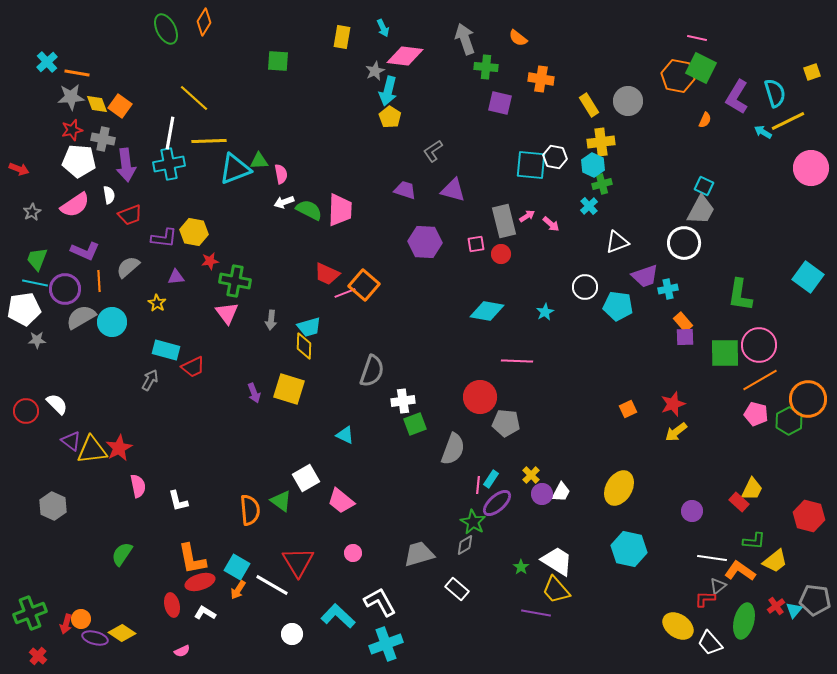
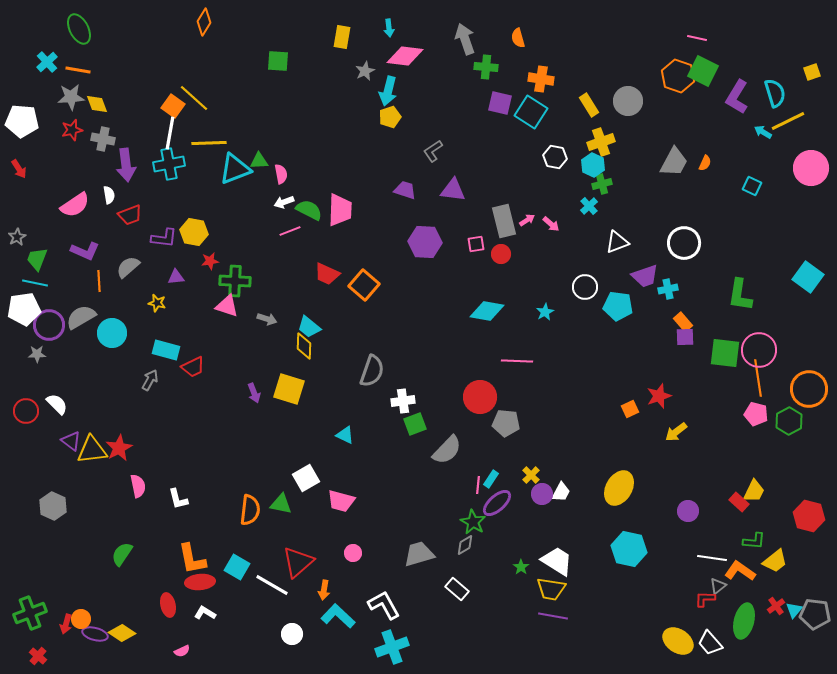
cyan arrow at (383, 28): moved 6 px right; rotated 18 degrees clockwise
green ellipse at (166, 29): moved 87 px left
orange semicircle at (518, 38): rotated 36 degrees clockwise
green square at (701, 68): moved 2 px right, 3 px down
gray star at (375, 71): moved 10 px left
orange line at (77, 73): moved 1 px right, 3 px up
orange hexagon at (678, 76): rotated 8 degrees clockwise
orange square at (120, 106): moved 53 px right
yellow pentagon at (390, 117): rotated 20 degrees clockwise
orange semicircle at (705, 120): moved 43 px down
yellow line at (209, 141): moved 2 px down
yellow cross at (601, 142): rotated 12 degrees counterclockwise
white pentagon at (79, 161): moved 57 px left, 40 px up
cyan square at (531, 165): moved 53 px up; rotated 28 degrees clockwise
red arrow at (19, 169): rotated 36 degrees clockwise
cyan square at (704, 186): moved 48 px right
purple triangle at (453, 190): rotated 8 degrees counterclockwise
gray trapezoid at (701, 210): moved 27 px left, 48 px up
gray star at (32, 212): moved 15 px left, 25 px down
pink arrow at (527, 216): moved 4 px down
green cross at (235, 281): rotated 8 degrees counterclockwise
purple circle at (65, 289): moved 16 px left, 36 px down
pink line at (345, 293): moved 55 px left, 62 px up
yellow star at (157, 303): rotated 18 degrees counterclockwise
pink triangle at (227, 313): moved 7 px up; rotated 35 degrees counterclockwise
gray arrow at (271, 320): moved 4 px left, 1 px up; rotated 78 degrees counterclockwise
cyan circle at (112, 322): moved 11 px down
cyan trapezoid at (309, 327): rotated 55 degrees clockwise
gray star at (37, 340): moved 14 px down
pink circle at (759, 345): moved 5 px down
green square at (725, 353): rotated 8 degrees clockwise
orange line at (760, 380): moved 2 px left, 2 px up; rotated 69 degrees counterclockwise
orange circle at (808, 399): moved 1 px right, 10 px up
red star at (673, 404): moved 14 px left, 8 px up
orange square at (628, 409): moved 2 px right
gray semicircle at (453, 449): moved 6 px left, 1 px down; rotated 24 degrees clockwise
yellow trapezoid at (752, 489): moved 2 px right, 2 px down
white L-shape at (178, 501): moved 2 px up
green triangle at (281, 501): moved 3 px down; rotated 25 degrees counterclockwise
pink trapezoid at (341, 501): rotated 24 degrees counterclockwise
orange semicircle at (250, 510): rotated 12 degrees clockwise
purple circle at (692, 511): moved 4 px left
red triangle at (298, 562): rotated 20 degrees clockwise
red ellipse at (200, 582): rotated 12 degrees clockwise
orange arrow at (238, 590): moved 86 px right; rotated 24 degrees counterclockwise
yellow trapezoid at (556, 590): moved 5 px left, 1 px up; rotated 40 degrees counterclockwise
gray pentagon at (815, 600): moved 14 px down
white L-shape at (380, 602): moved 4 px right, 3 px down
red ellipse at (172, 605): moved 4 px left
purple line at (536, 613): moved 17 px right, 3 px down
yellow ellipse at (678, 626): moved 15 px down
purple ellipse at (95, 638): moved 4 px up
cyan cross at (386, 644): moved 6 px right, 3 px down
